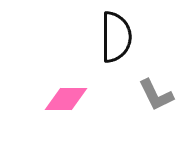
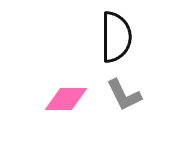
gray L-shape: moved 32 px left
